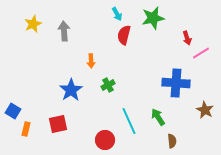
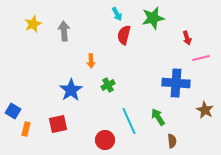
pink line: moved 5 px down; rotated 18 degrees clockwise
